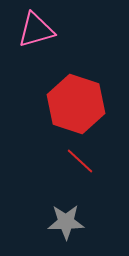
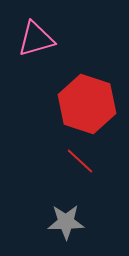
pink triangle: moved 9 px down
red hexagon: moved 11 px right
